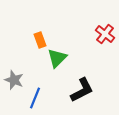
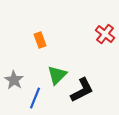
green triangle: moved 17 px down
gray star: rotated 12 degrees clockwise
